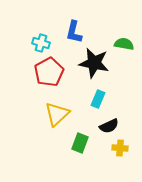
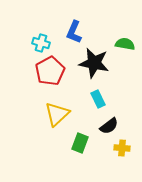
blue L-shape: rotated 10 degrees clockwise
green semicircle: moved 1 px right
red pentagon: moved 1 px right, 1 px up
cyan rectangle: rotated 48 degrees counterclockwise
black semicircle: rotated 12 degrees counterclockwise
yellow cross: moved 2 px right
